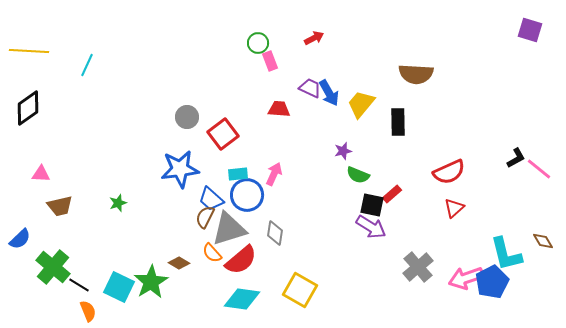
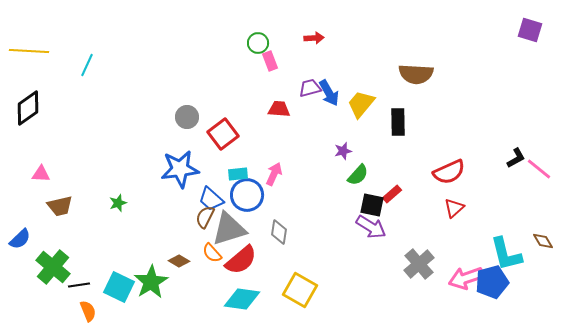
red arrow at (314, 38): rotated 24 degrees clockwise
purple trapezoid at (310, 88): rotated 40 degrees counterclockwise
green semicircle at (358, 175): rotated 70 degrees counterclockwise
gray diamond at (275, 233): moved 4 px right, 1 px up
brown diamond at (179, 263): moved 2 px up
gray cross at (418, 267): moved 1 px right, 3 px up
blue pentagon at (492, 282): rotated 12 degrees clockwise
black line at (79, 285): rotated 40 degrees counterclockwise
